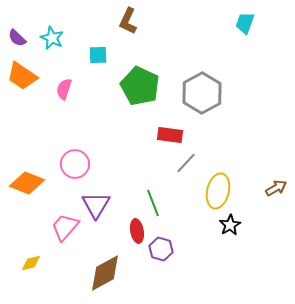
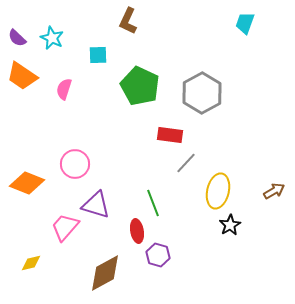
brown arrow: moved 2 px left, 3 px down
purple triangle: rotated 44 degrees counterclockwise
purple hexagon: moved 3 px left, 6 px down
